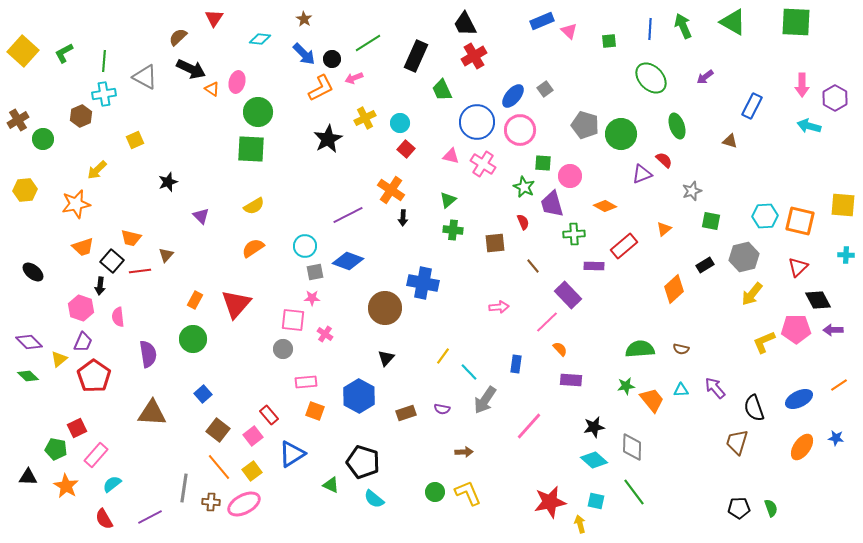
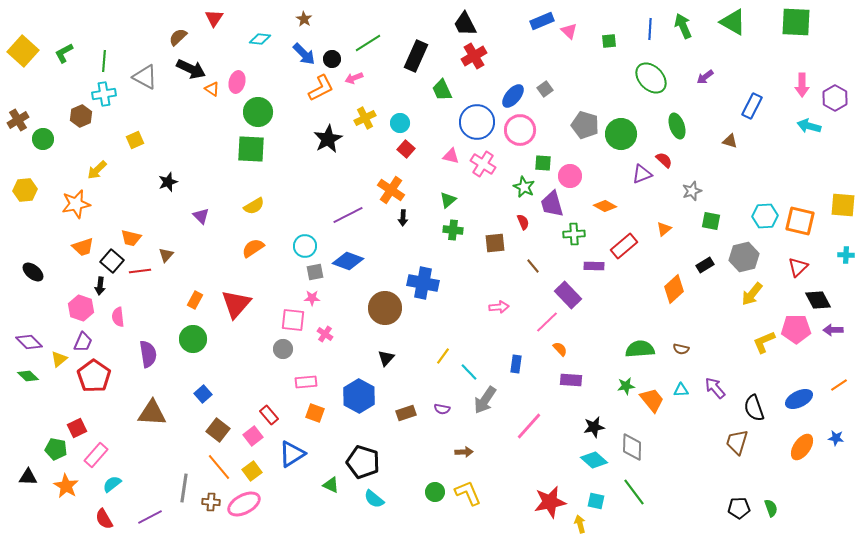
orange square at (315, 411): moved 2 px down
